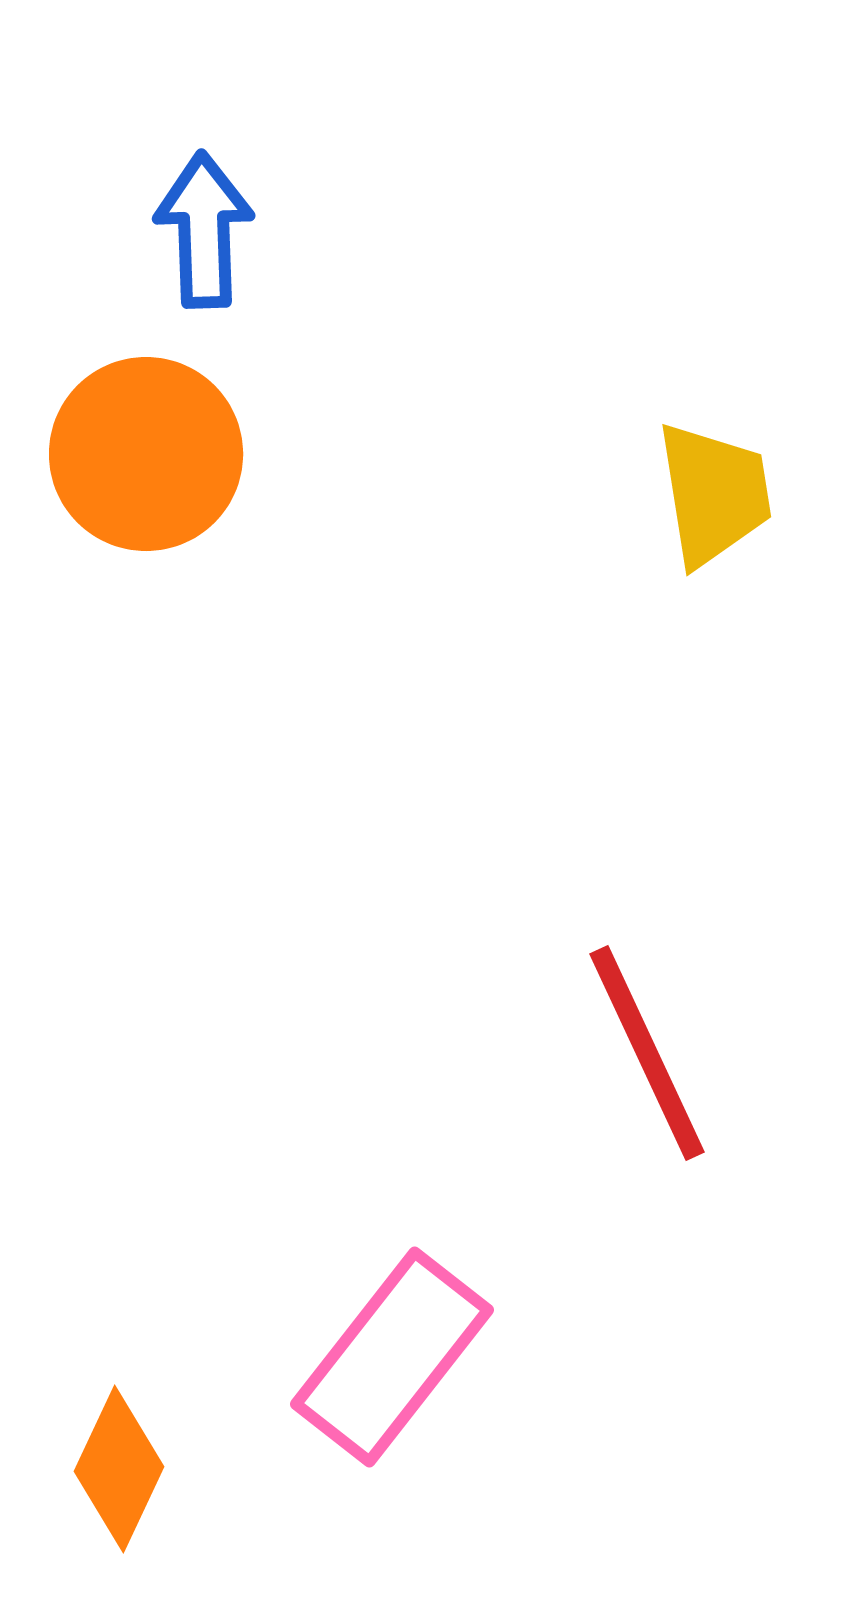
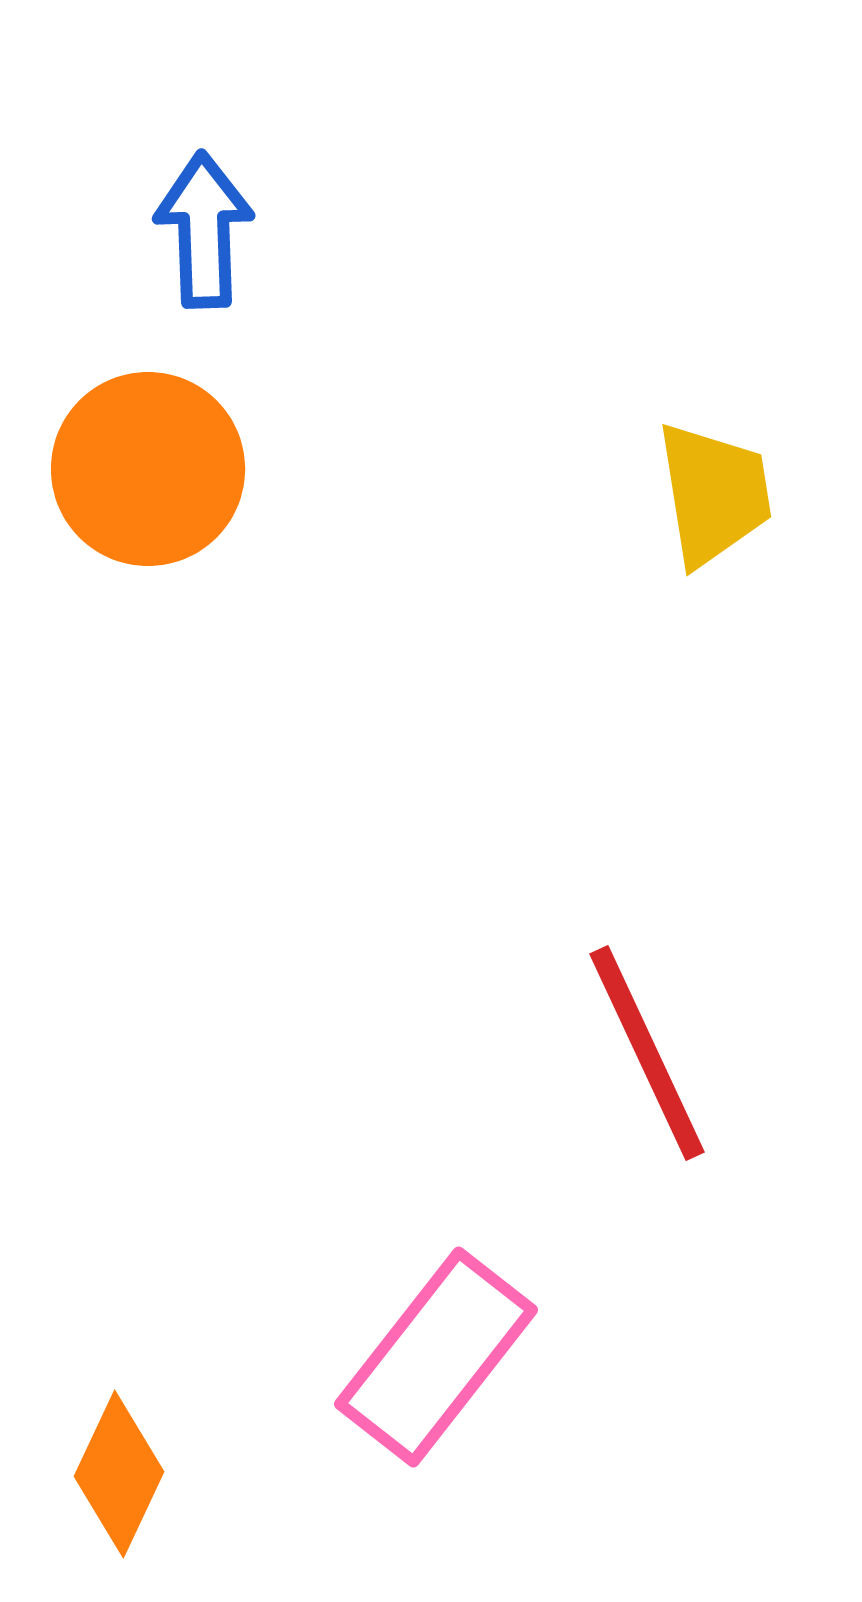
orange circle: moved 2 px right, 15 px down
pink rectangle: moved 44 px right
orange diamond: moved 5 px down
